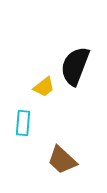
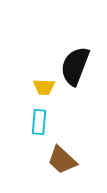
yellow trapezoid: rotated 40 degrees clockwise
cyan rectangle: moved 16 px right, 1 px up
